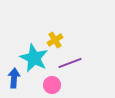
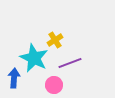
pink circle: moved 2 px right
